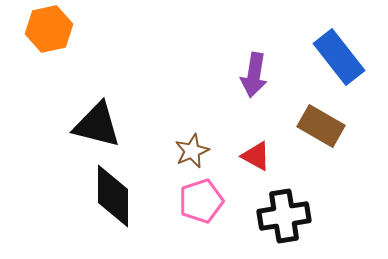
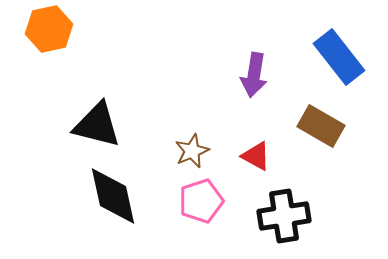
black diamond: rotated 12 degrees counterclockwise
